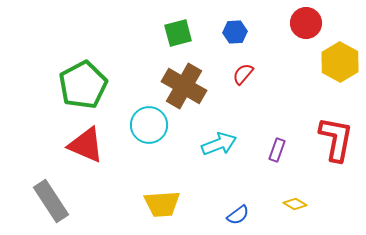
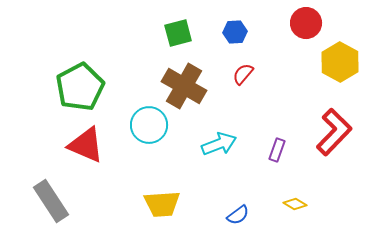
green pentagon: moved 3 px left, 2 px down
red L-shape: moved 2 px left, 7 px up; rotated 33 degrees clockwise
